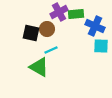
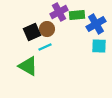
green rectangle: moved 1 px right, 1 px down
blue cross: moved 1 px right, 2 px up; rotated 36 degrees clockwise
black square: moved 1 px right, 1 px up; rotated 36 degrees counterclockwise
cyan square: moved 2 px left
cyan line: moved 6 px left, 3 px up
green triangle: moved 11 px left, 1 px up
